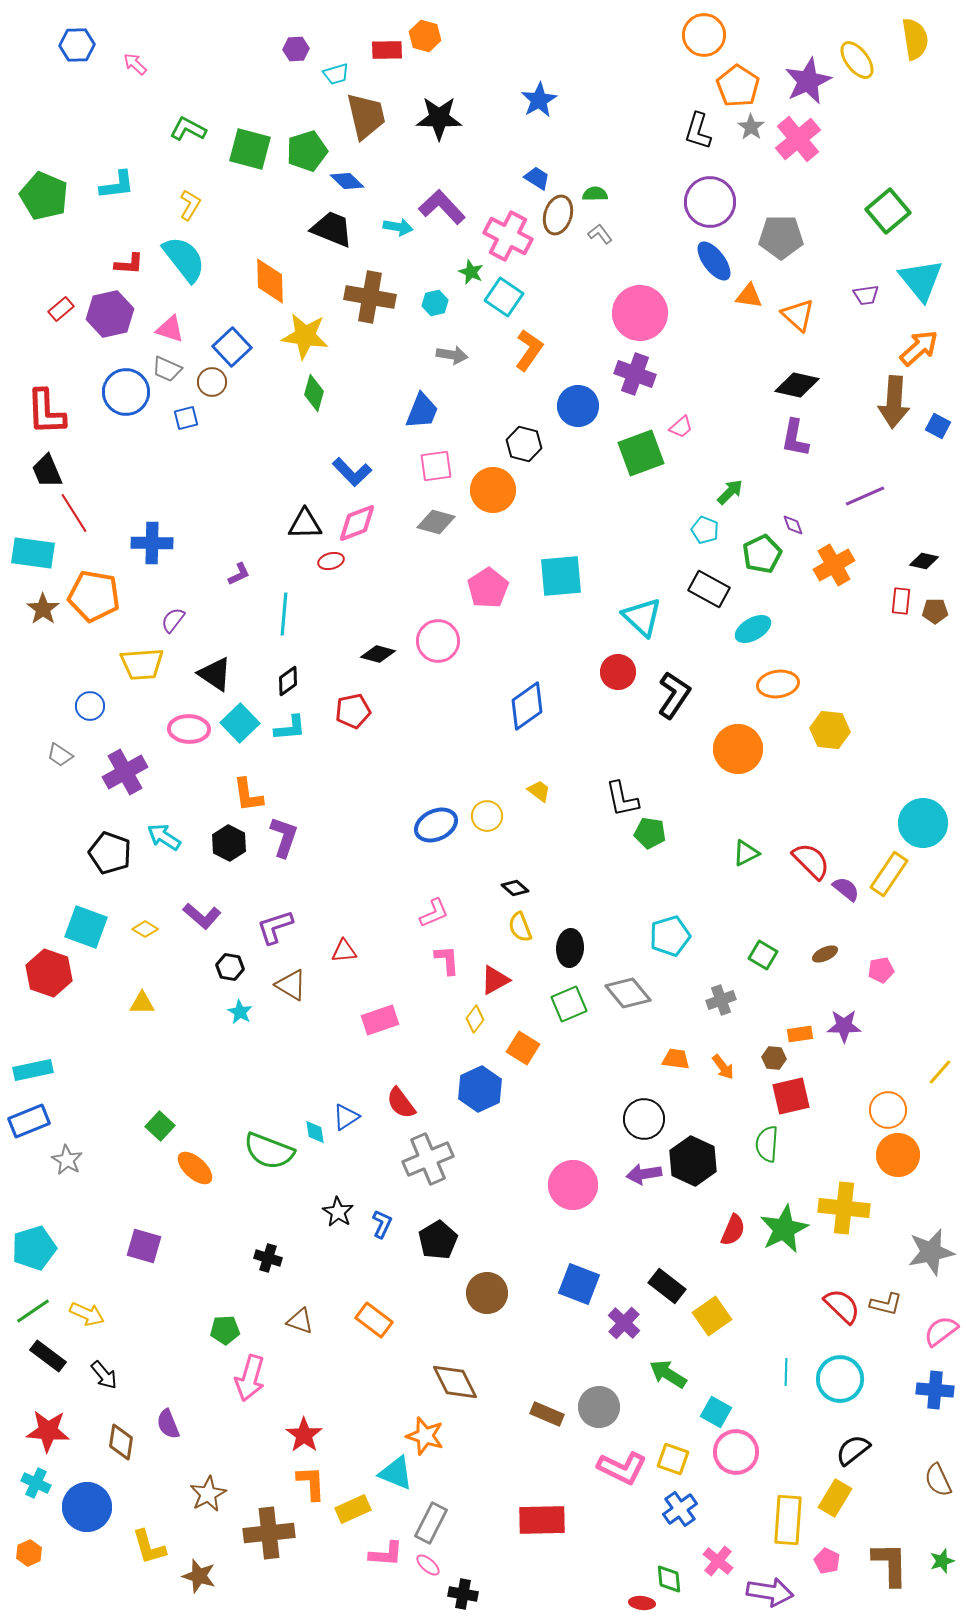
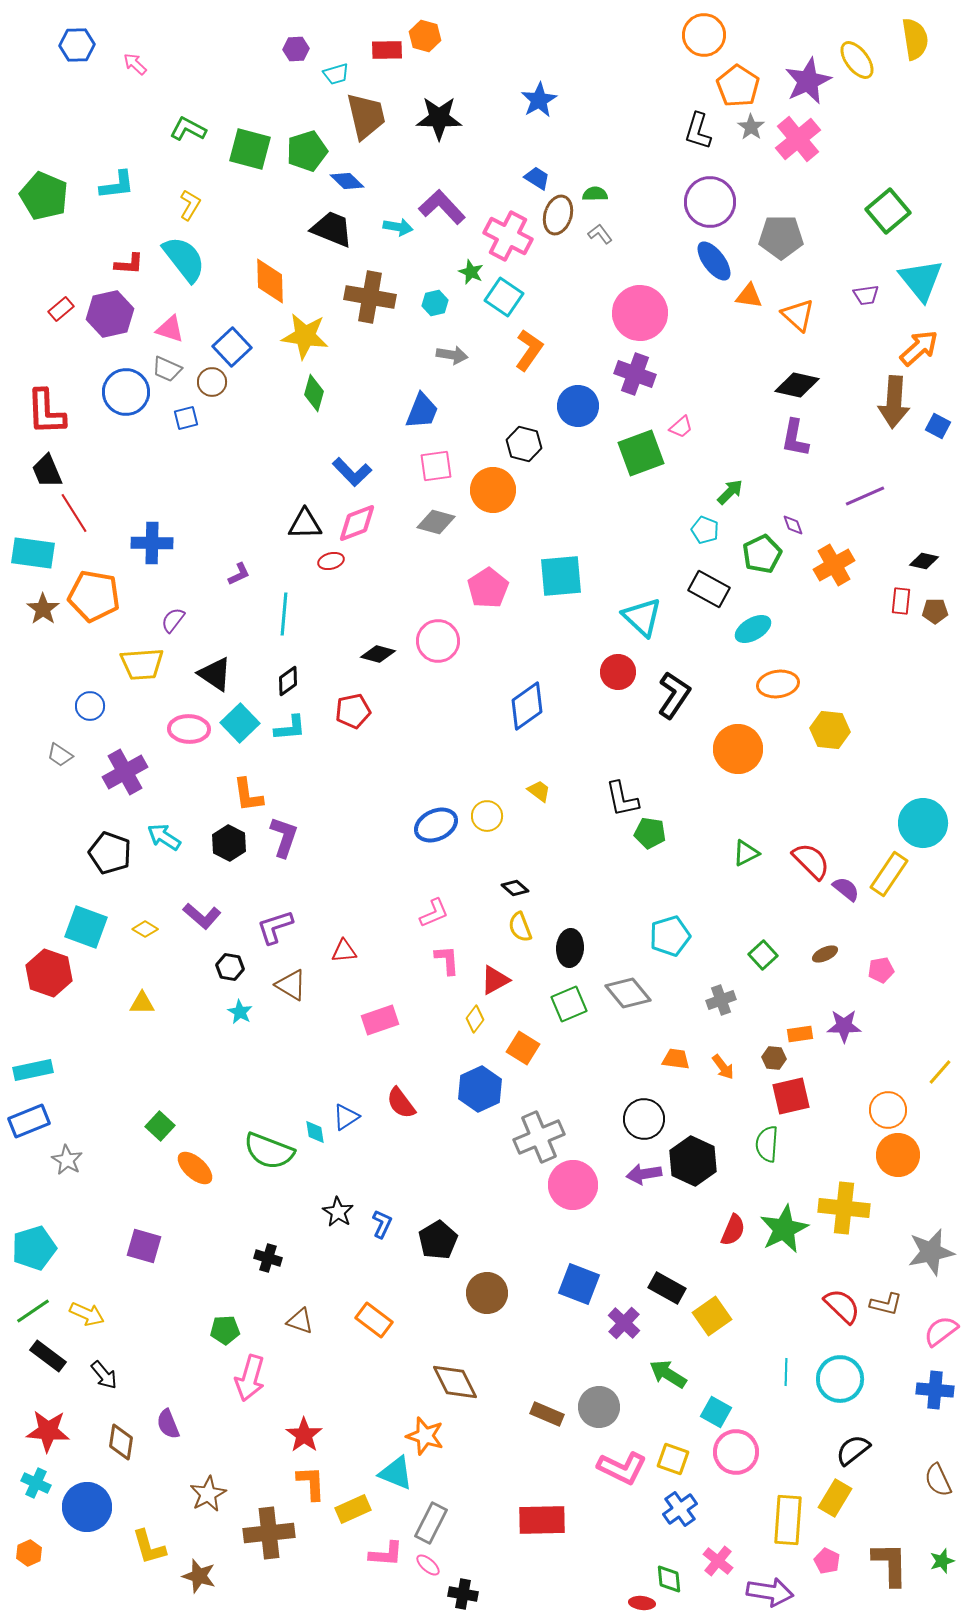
green square at (763, 955): rotated 16 degrees clockwise
gray cross at (428, 1159): moved 111 px right, 22 px up
black rectangle at (667, 1286): moved 2 px down; rotated 9 degrees counterclockwise
